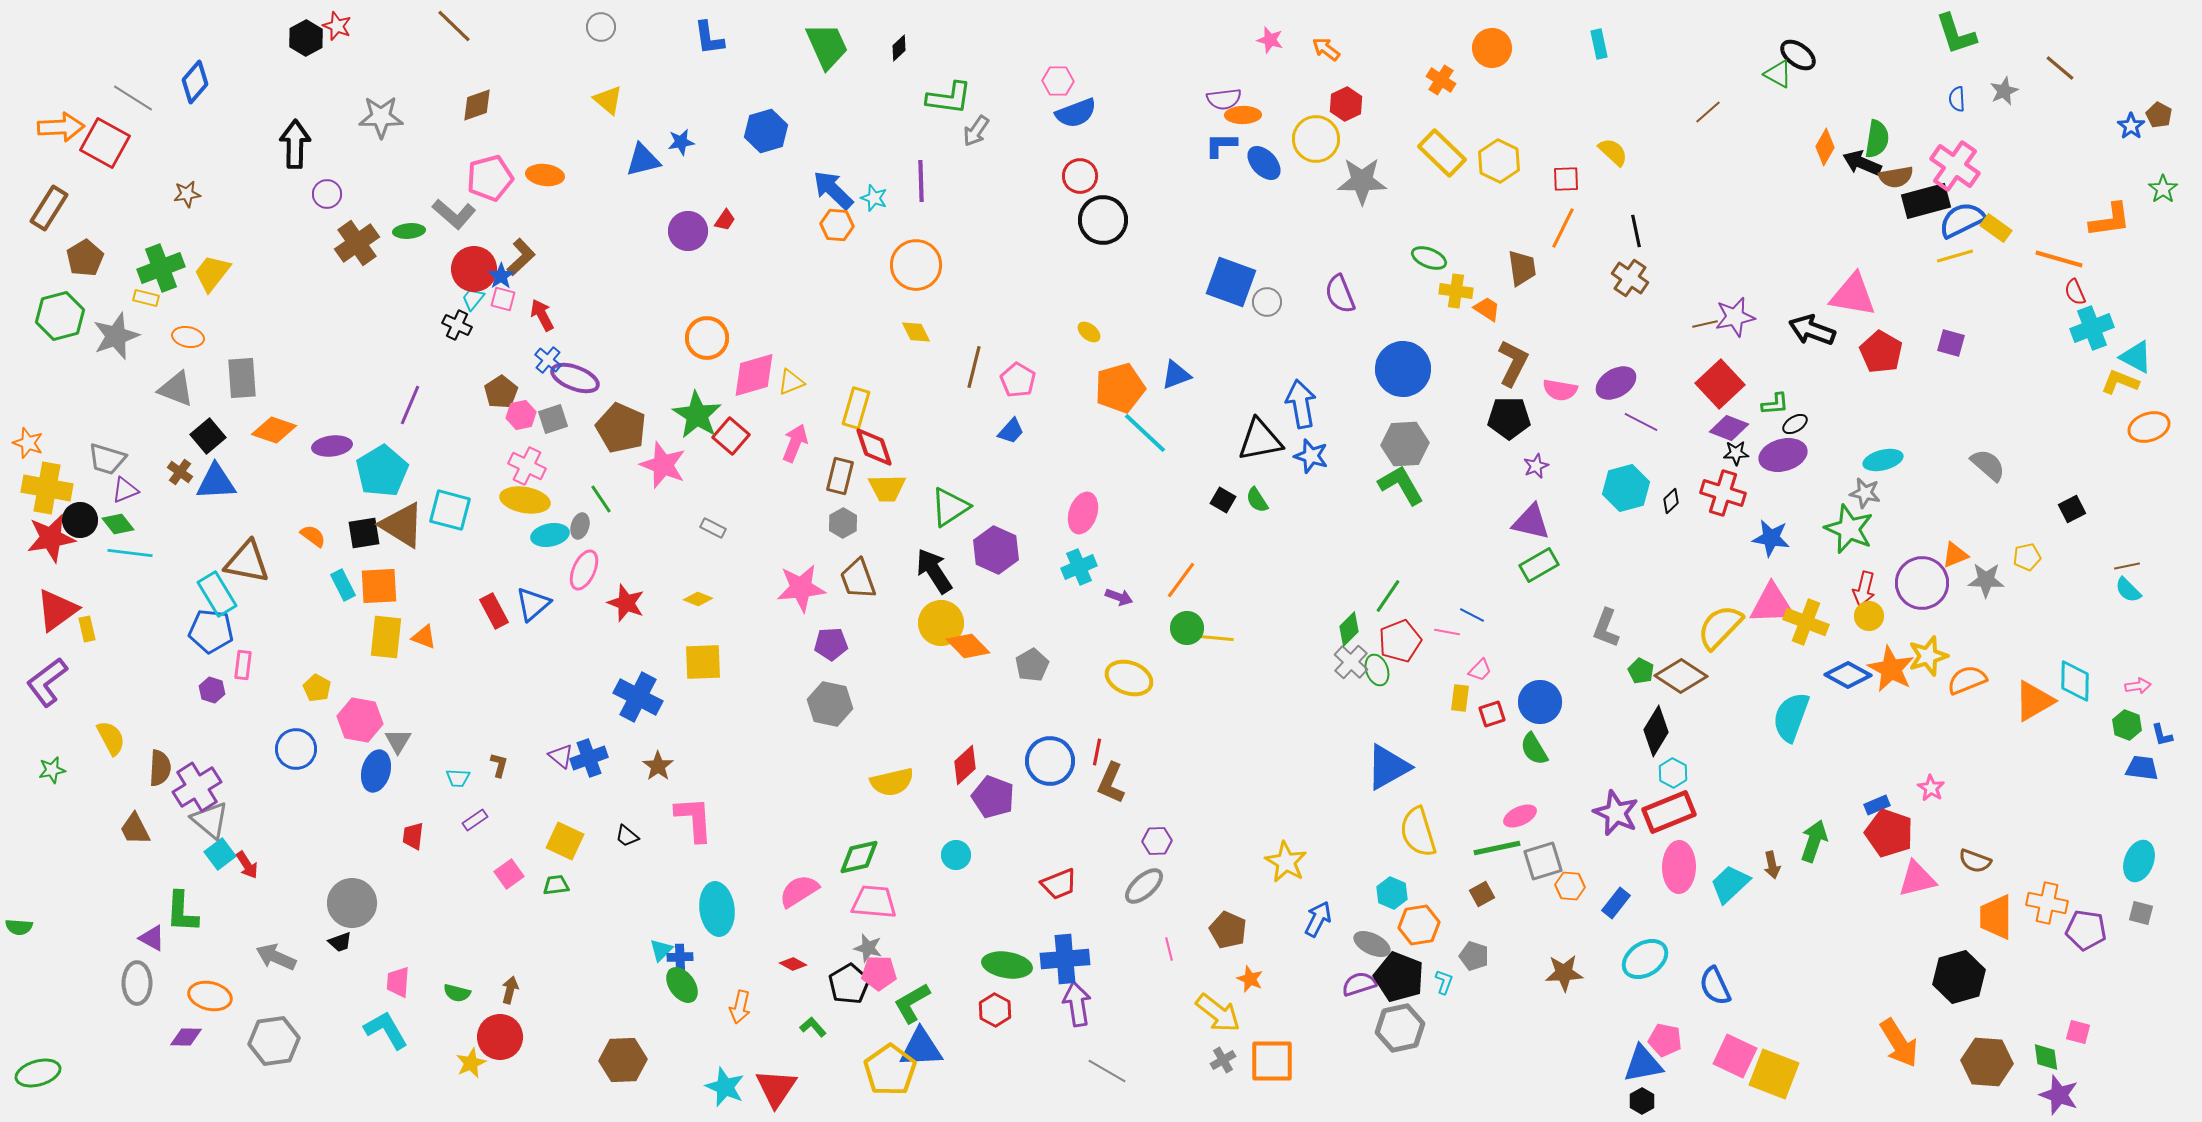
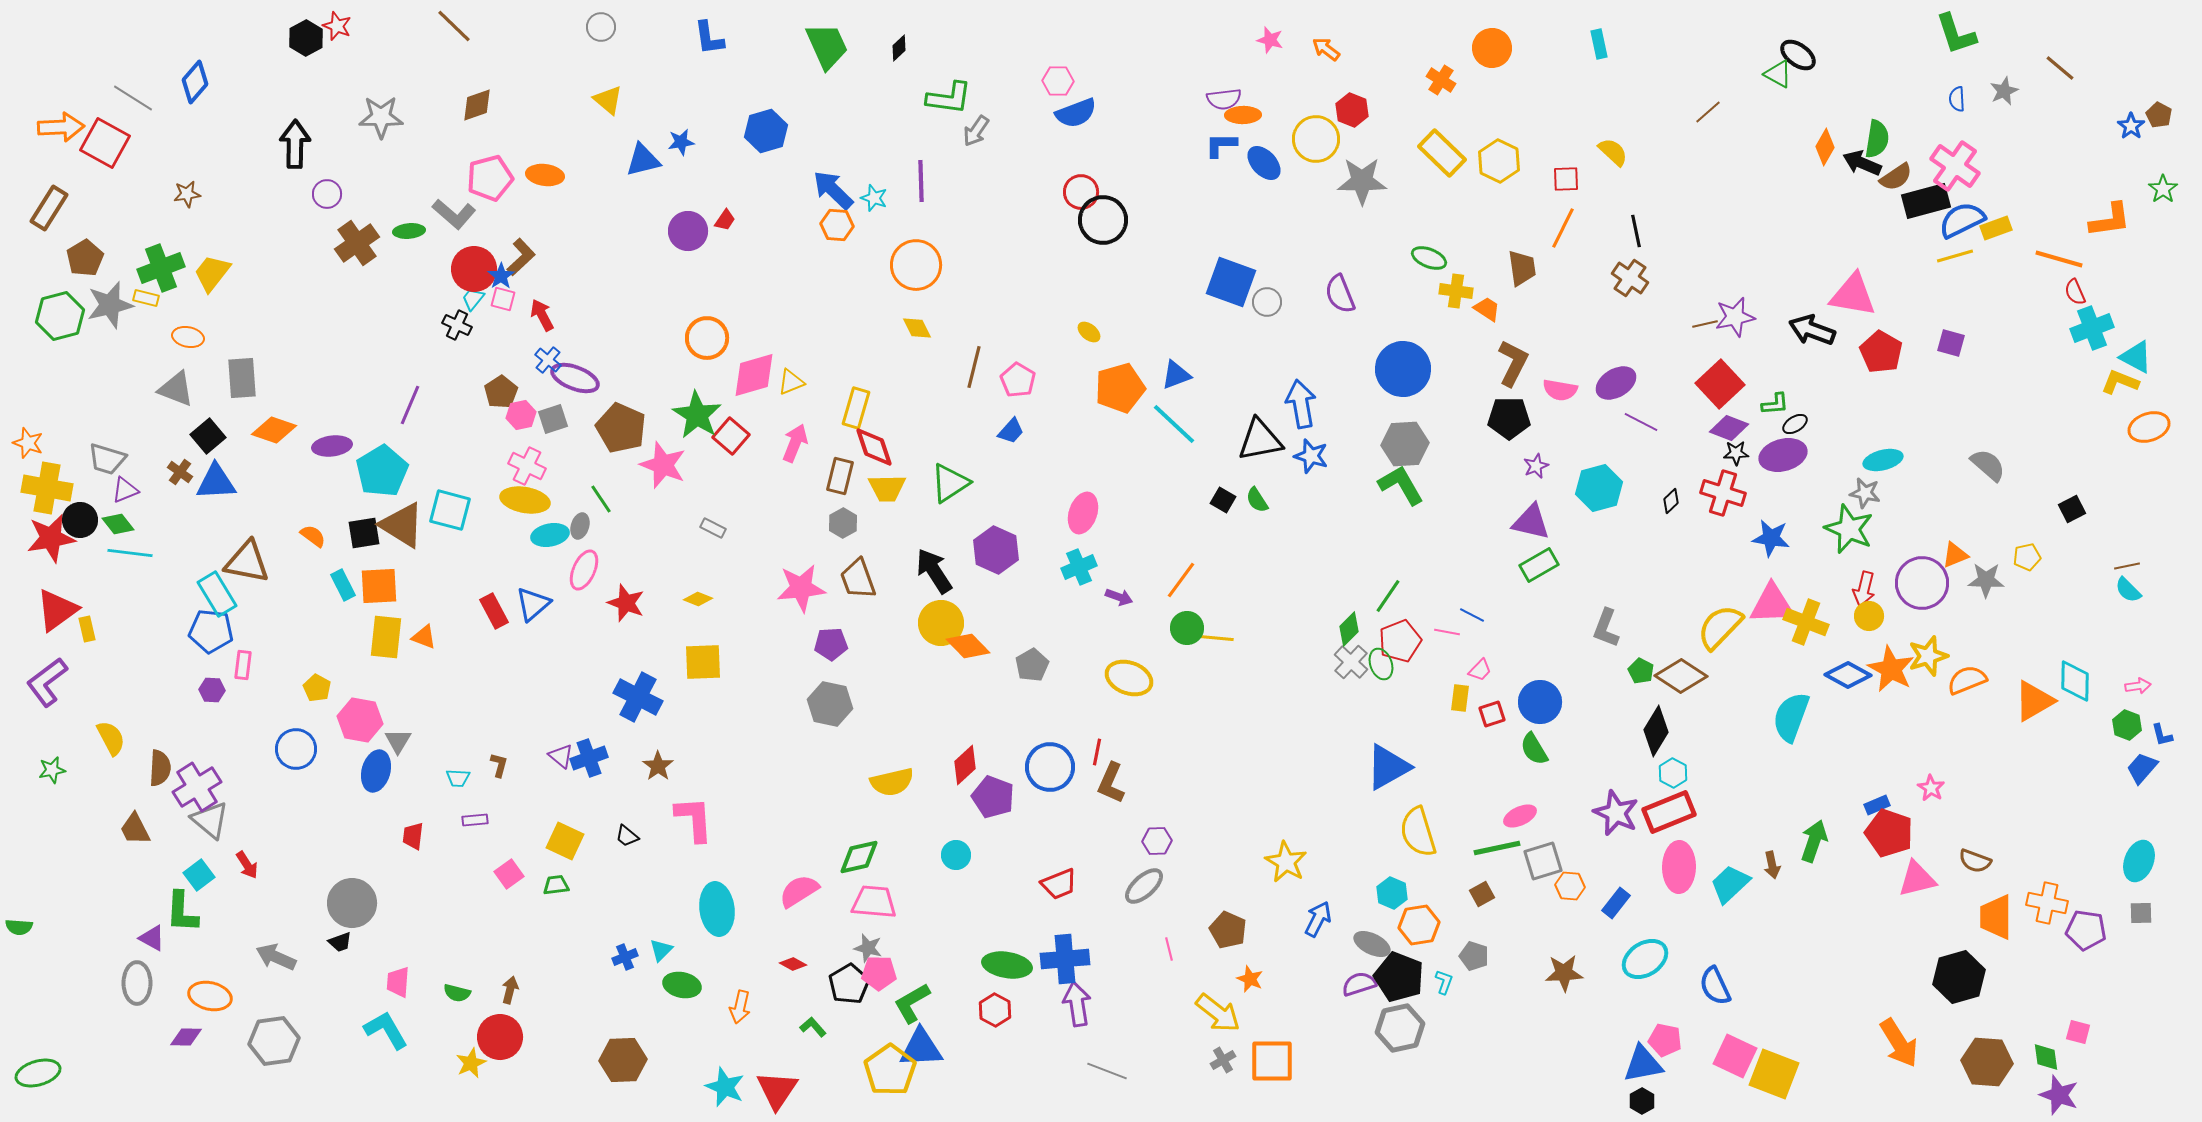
red hexagon at (1346, 104): moved 6 px right, 6 px down; rotated 12 degrees counterclockwise
red circle at (1080, 176): moved 1 px right, 16 px down
brown semicircle at (1896, 177): rotated 24 degrees counterclockwise
yellow rectangle at (1996, 228): rotated 56 degrees counterclockwise
yellow diamond at (916, 332): moved 1 px right, 4 px up
gray star at (116, 336): moved 6 px left, 31 px up; rotated 6 degrees clockwise
cyan line at (1145, 433): moved 29 px right, 9 px up
cyan hexagon at (1626, 488): moved 27 px left
green triangle at (950, 507): moved 24 px up
green ellipse at (1377, 670): moved 4 px right, 6 px up
purple hexagon at (212, 690): rotated 15 degrees counterclockwise
blue circle at (1050, 761): moved 6 px down
blue trapezoid at (2142, 768): rotated 56 degrees counterclockwise
purple rectangle at (475, 820): rotated 30 degrees clockwise
cyan square at (220, 854): moved 21 px left, 21 px down
gray square at (2141, 913): rotated 15 degrees counterclockwise
blue cross at (680, 957): moved 55 px left; rotated 20 degrees counterclockwise
green ellipse at (682, 985): rotated 42 degrees counterclockwise
gray line at (1107, 1071): rotated 9 degrees counterclockwise
red triangle at (776, 1088): moved 1 px right, 2 px down
